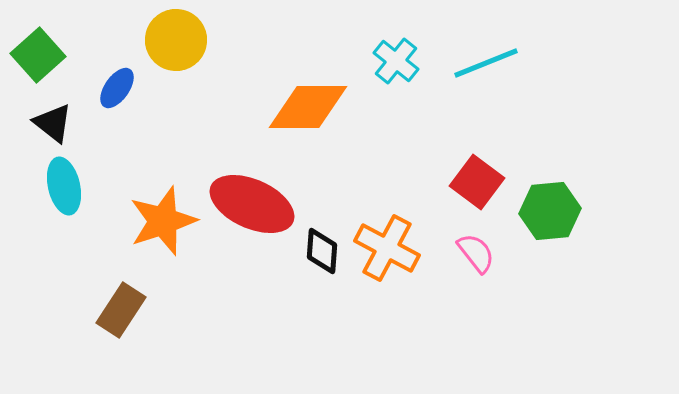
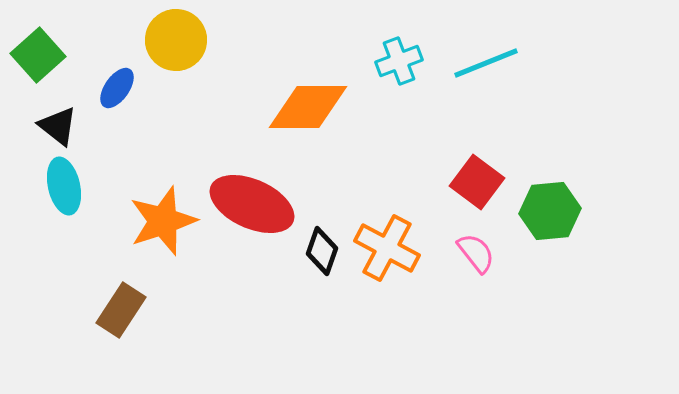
cyan cross: moved 3 px right; rotated 30 degrees clockwise
black triangle: moved 5 px right, 3 px down
black diamond: rotated 15 degrees clockwise
